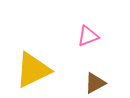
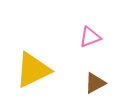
pink triangle: moved 2 px right, 1 px down
